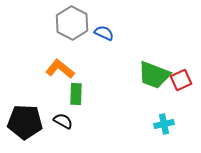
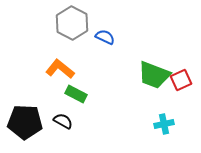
blue semicircle: moved 1 px right, 4 px down
green rectangle: rotated 65 degrees counterclockwise
